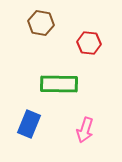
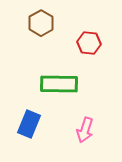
brown hexagon: rotated 20 degrees clockwise
